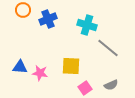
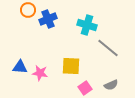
orange circle: moved 5 px right
